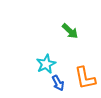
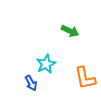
green arrow: rotated 18 degrees counterclockwise
blue arrow: moved 27 px left
